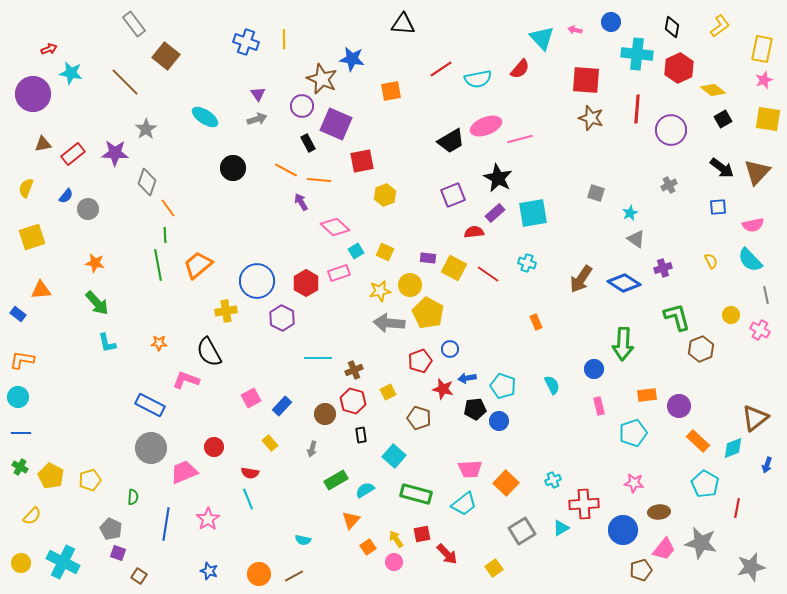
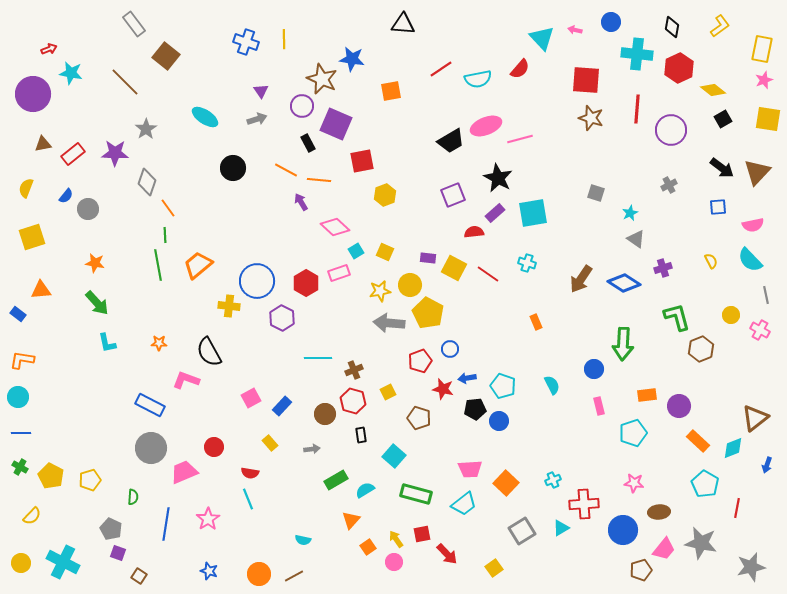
purple triangle at (258, 94): moved 3 px right, 3 px up
yellow cross at (226, 311): moved 3 px right, 5 px up; rotated 15 degrees clockwise
gray arrow at (312, 449): rotated 112 degrees counterclockwise
